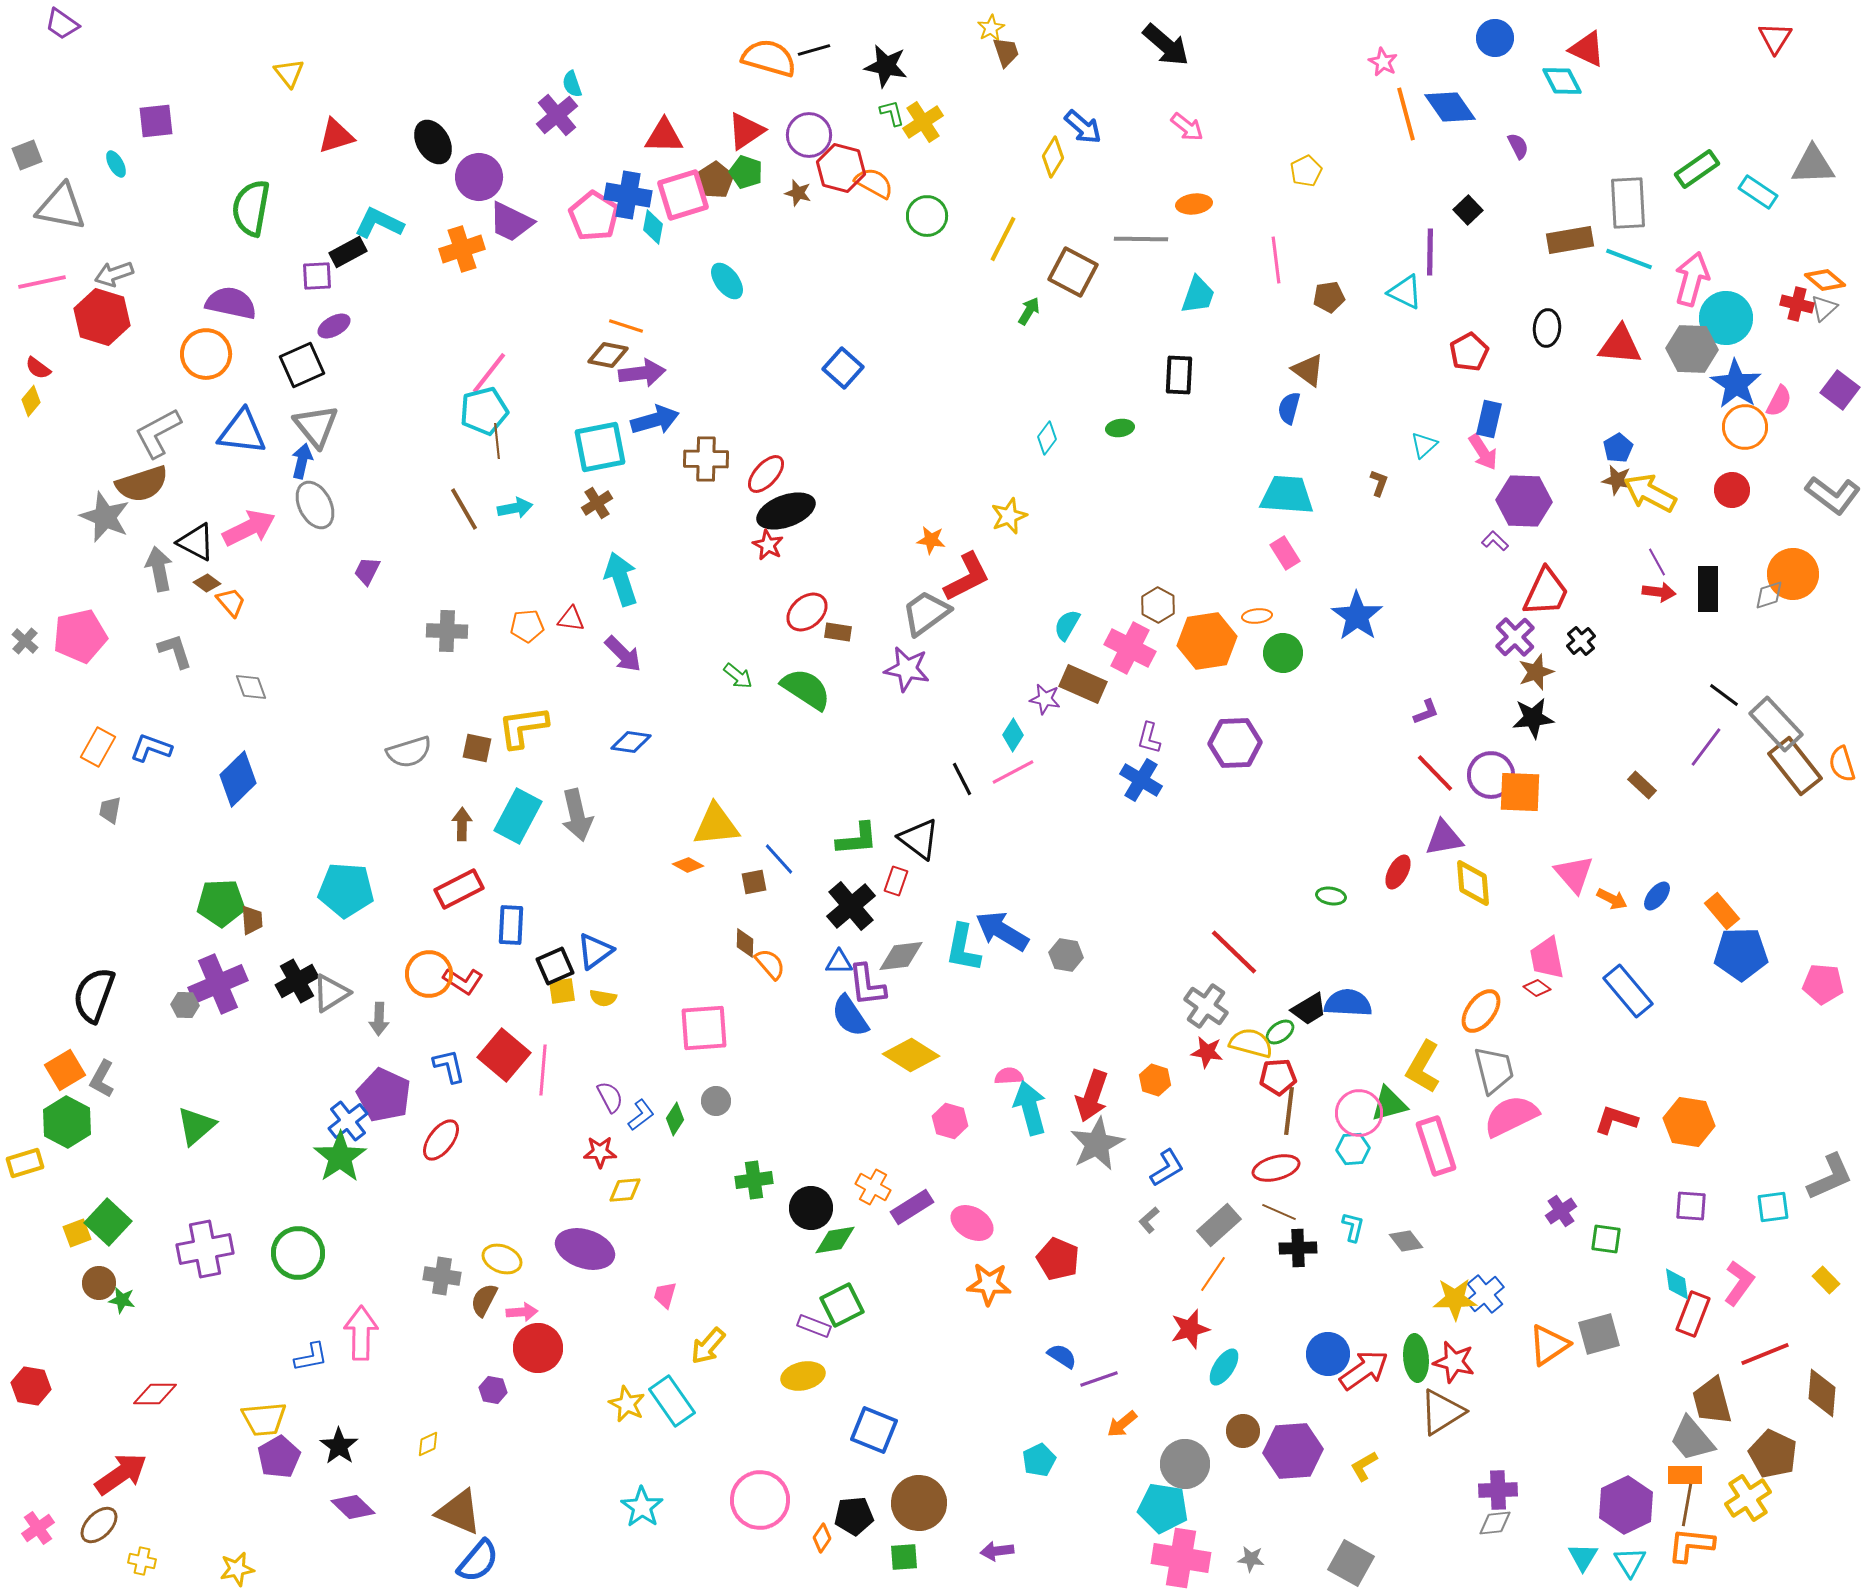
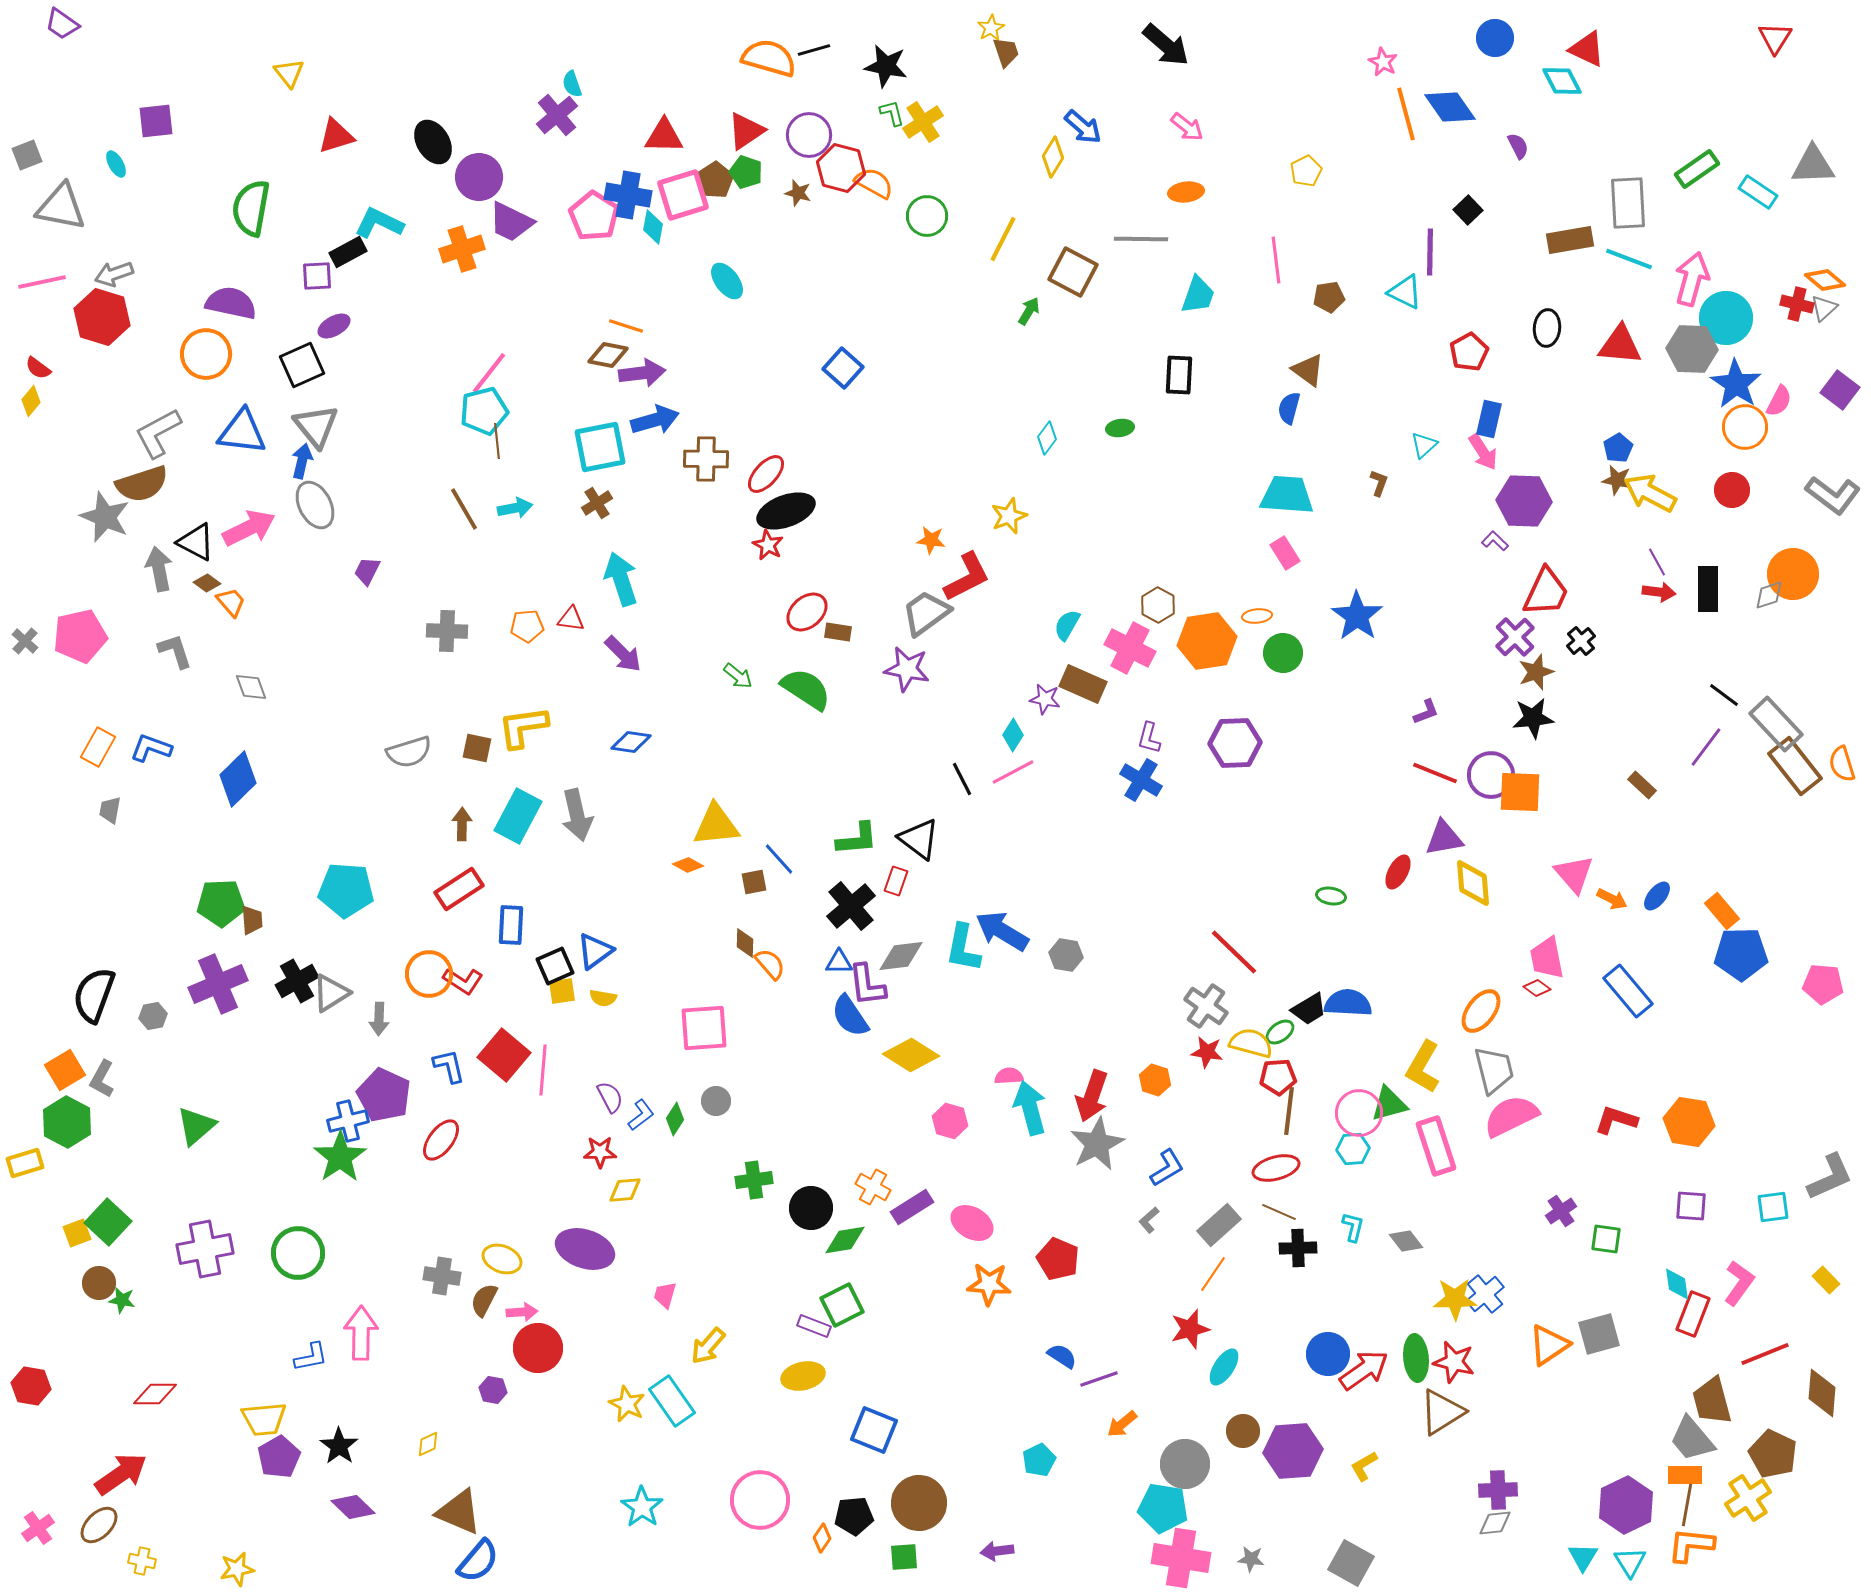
orange ellipse at (1194, 204): moved 8 px left, 12 px up
red line at (1435, 773): rotated 24 degrees counterclockwise
red rectangle at (459, 889): rotated 6 degrees counterclockwise
gray hexagon at (185, 1005): moved 32 px left, 11 px down; rotated 12 degrees counterclockwise
blue cross at (348, 1121): rotated 24 degrees clockwise
green diamond at (835, 1240): moved 10 px right
